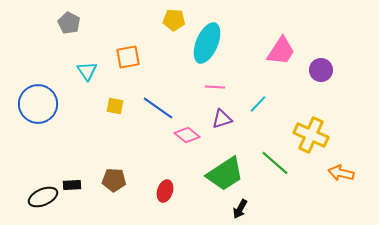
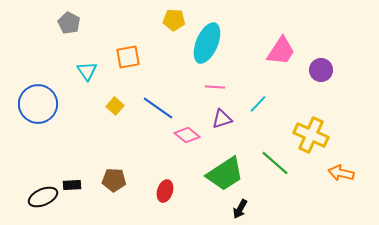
yellow square: rotated 30 degrees clockwise
